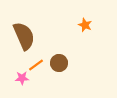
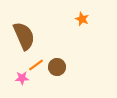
orange star: moved 3 px left, 6 px up
brown circle: moved 2 px left, 4 px down
